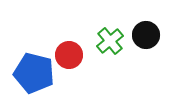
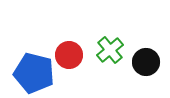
black circle: moved 27 px down
green cross: moved 9 px down
